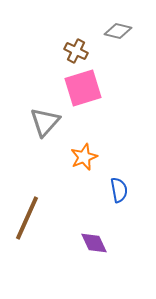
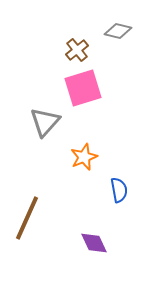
brown cross: moved 1 px right, 1 px up; rotated 25 degrees clockwise
